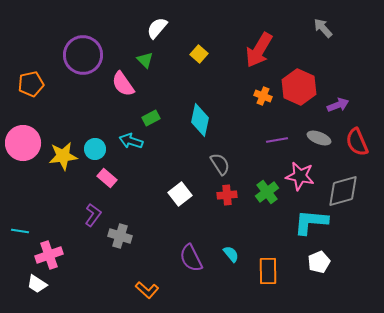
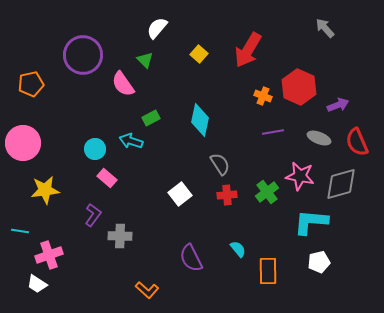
gray arrow: moved 2 px right
red arrow: moved 11 px left
purple line: moved 4 px left, 8 px up
yellow star: moved 18 px left, 34 px down
gray diamond: moved 2 px left, 7 px up
gray cross: rotated 15 degrees counterclockwise
cyan semicircle: moved 7 px right, 5 px up
white pentagon: rotated 10 degrees clockwise
